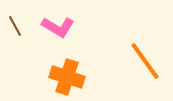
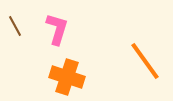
pink L-shape: moved 1 px left, 2 px down; rotated 104 degrees counterclockwise
